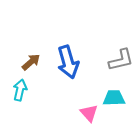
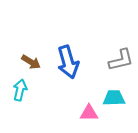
brown arrow: rotated 72 degrees clockwise
pink triangle: rotated 48 degrees counterclockwise
